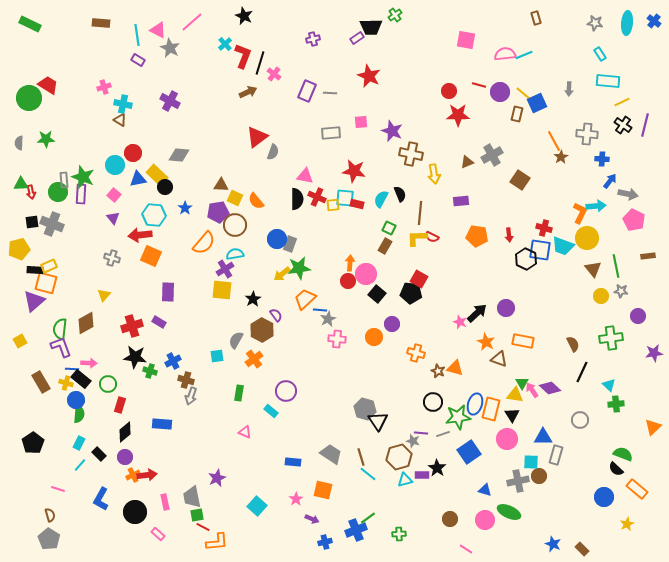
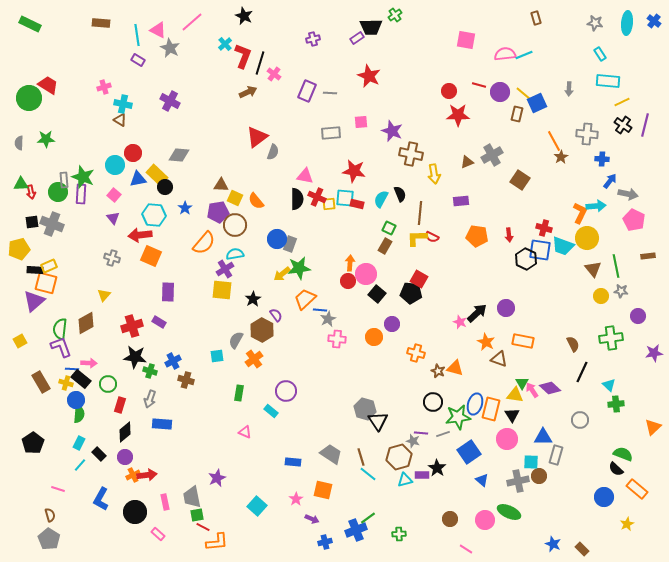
yellow square at (333, 205): moved 4 px left, 1 px up
gray arrow at (191, 396): moved 41 px left, 3 px down
blue triangle at (485, 490): moved 3 px left, 10 px up; rotated 24 degrees clockwise
